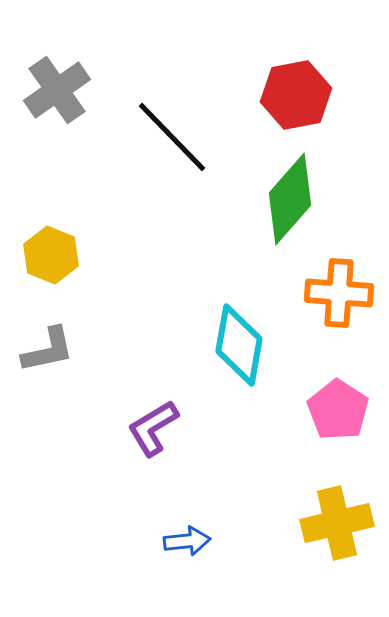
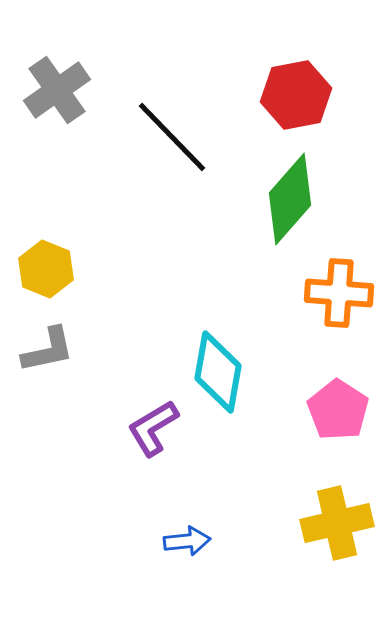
yellow hexagon: moved 5 px left, 14 px down
cyan diamond: moved 21 px left, 27 px down
